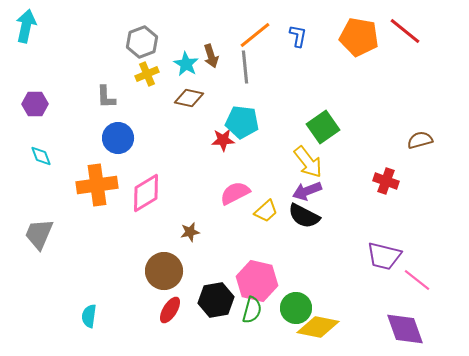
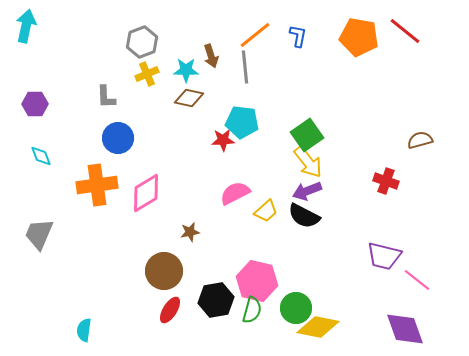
cyan star: moved 6 px down; rotated 30 degrees counterclockwise
green square: moved 16 px left, 8 px down
cyan semicircle: moved 5 px left, 14 px down
